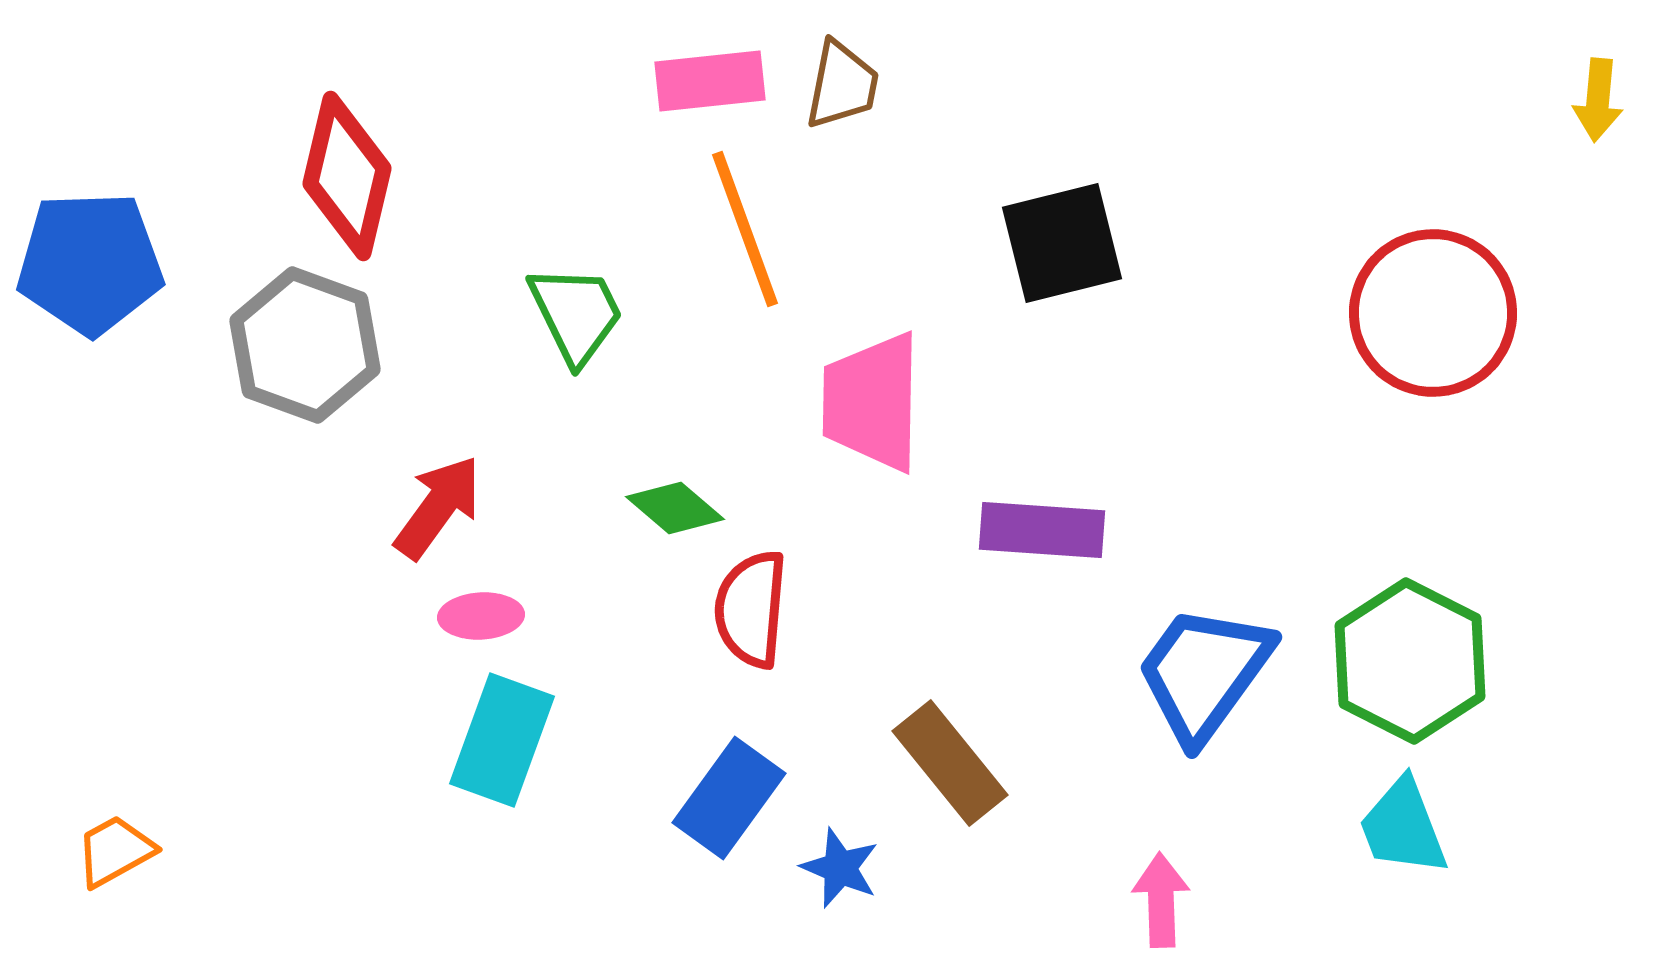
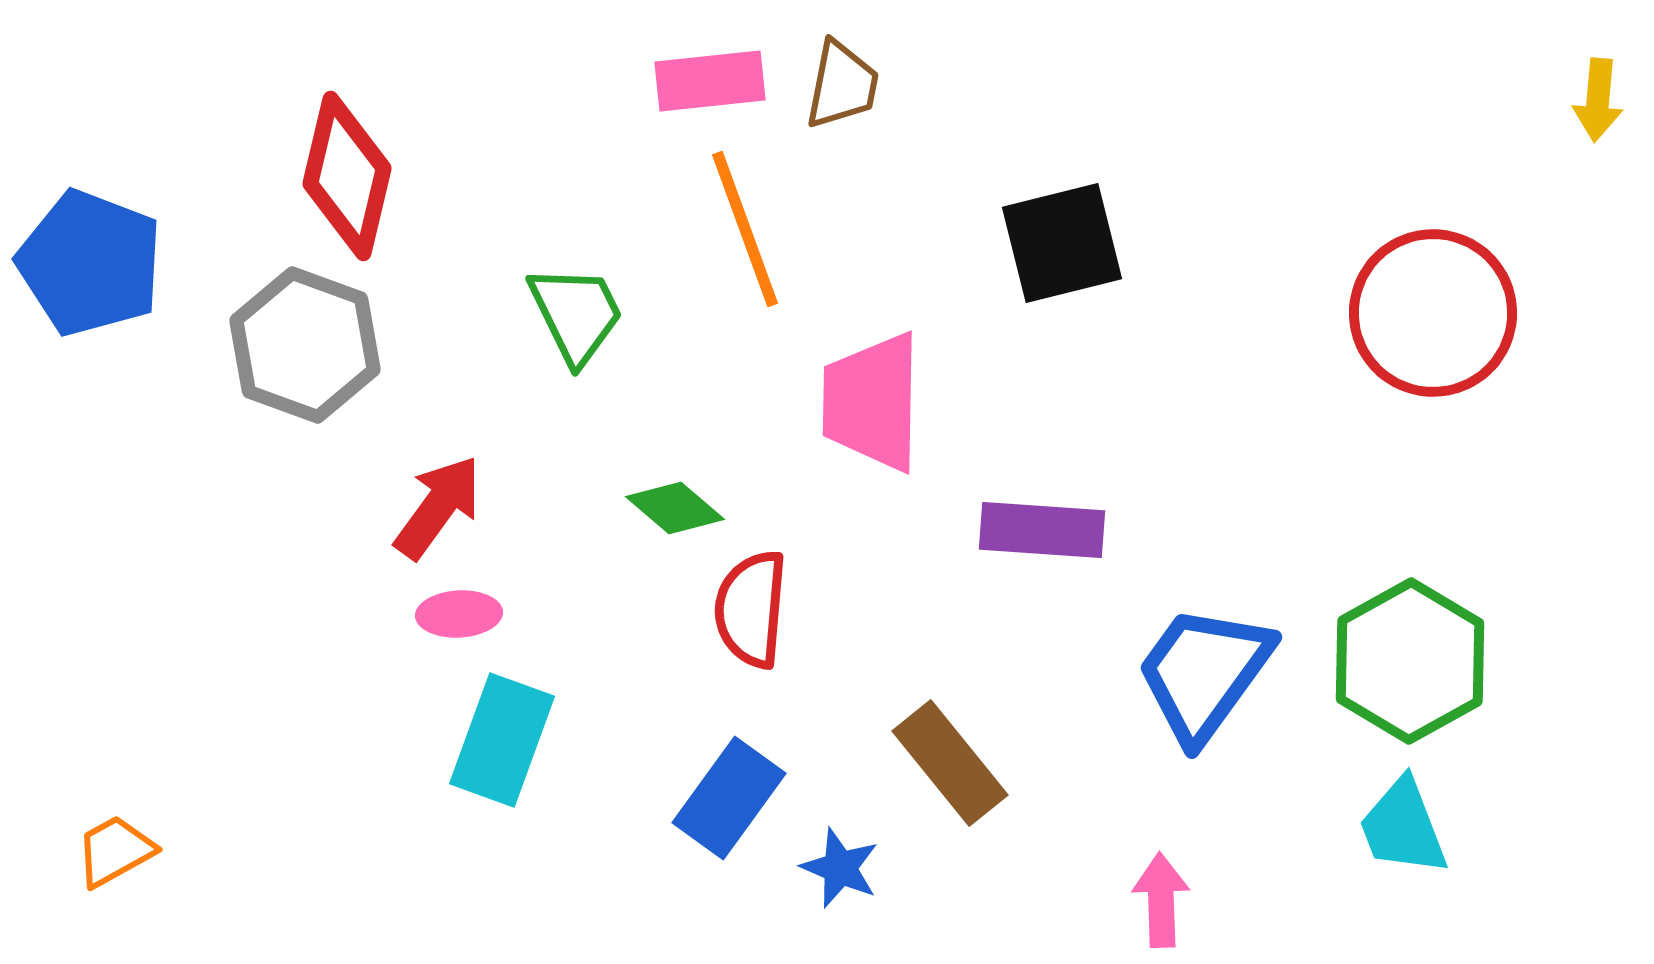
blue pentagon: rotated 23 degrees clockwise
pink ellipse: moved 22 px left, 2 px up
green hexagon: rotated 4 degrees clockwise
